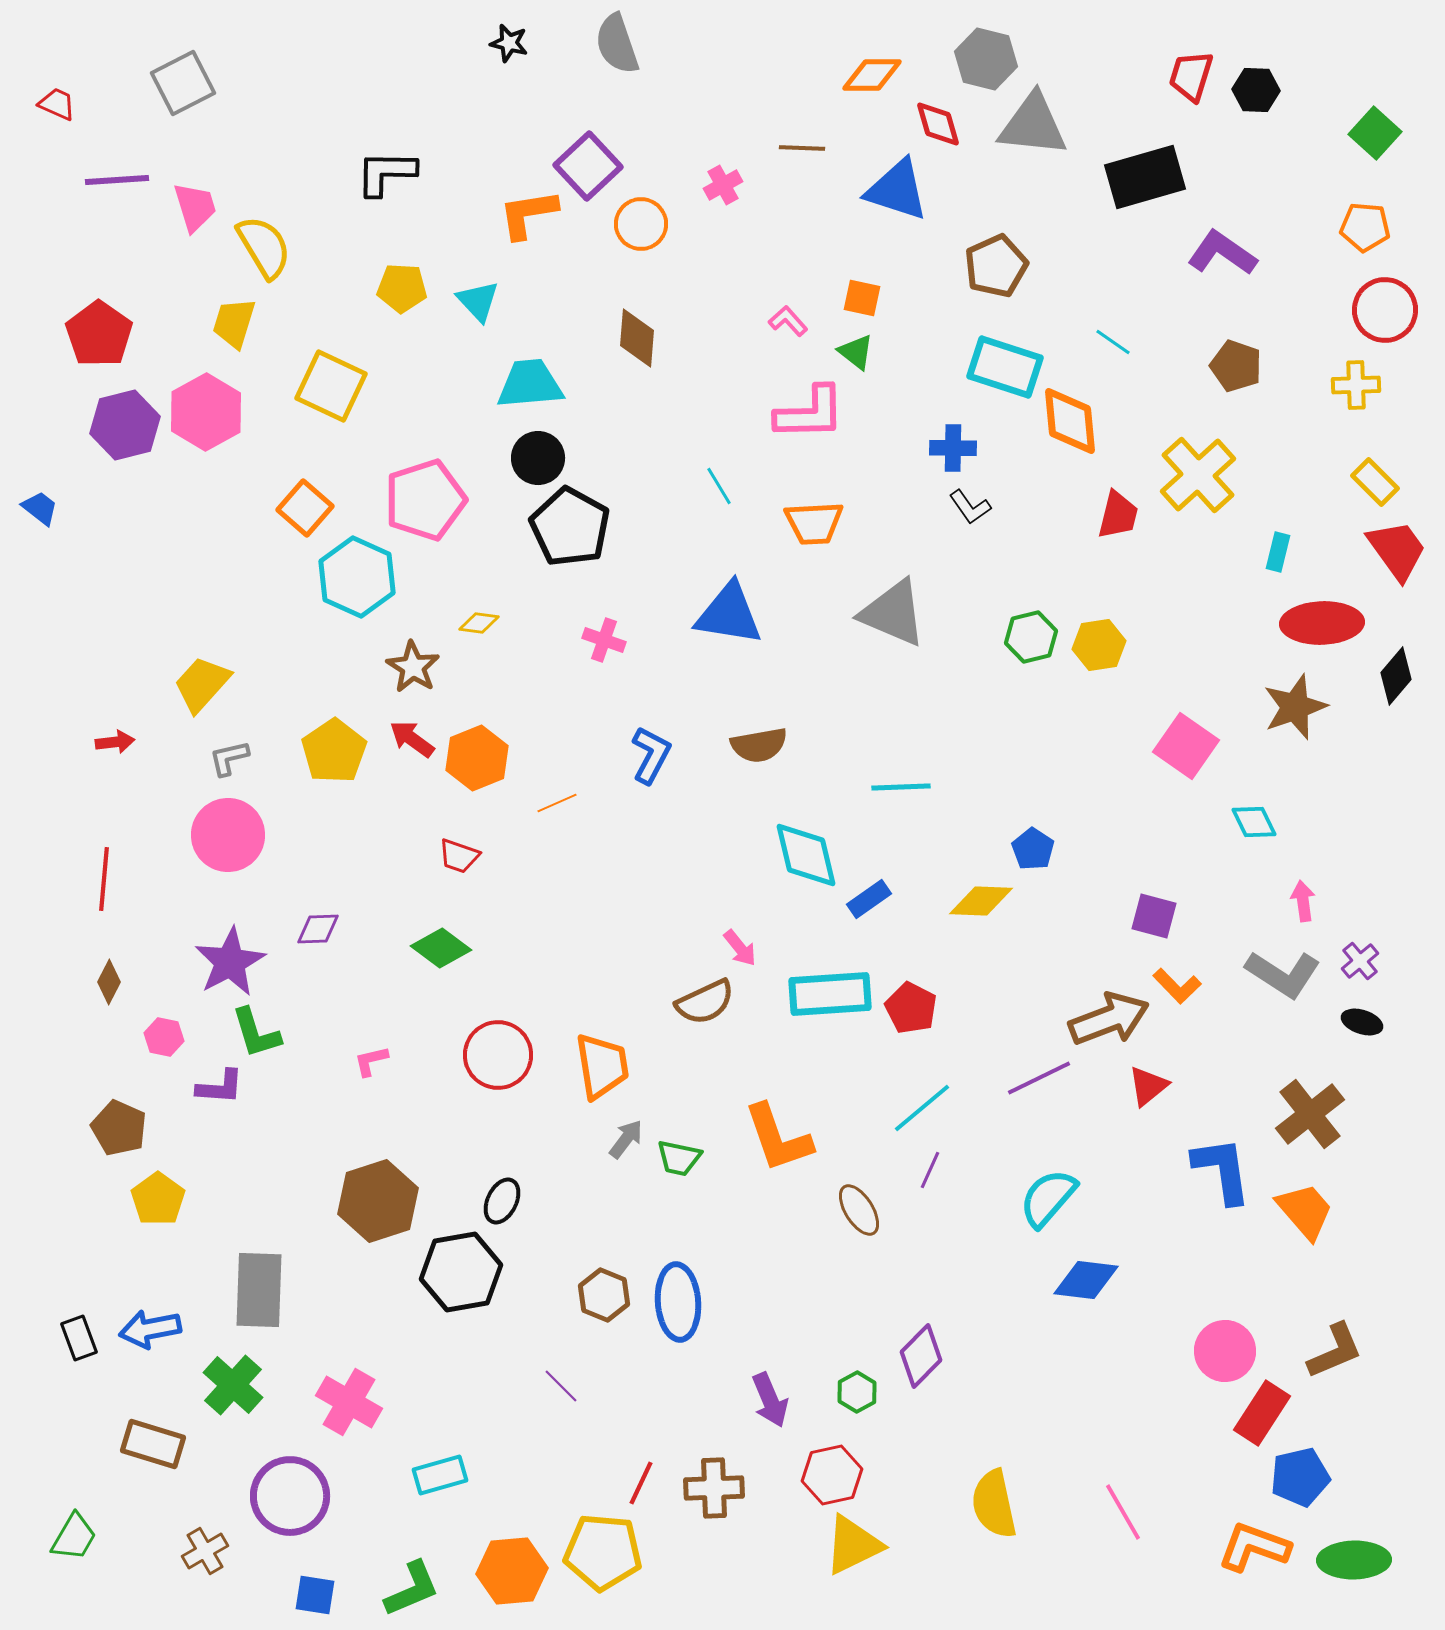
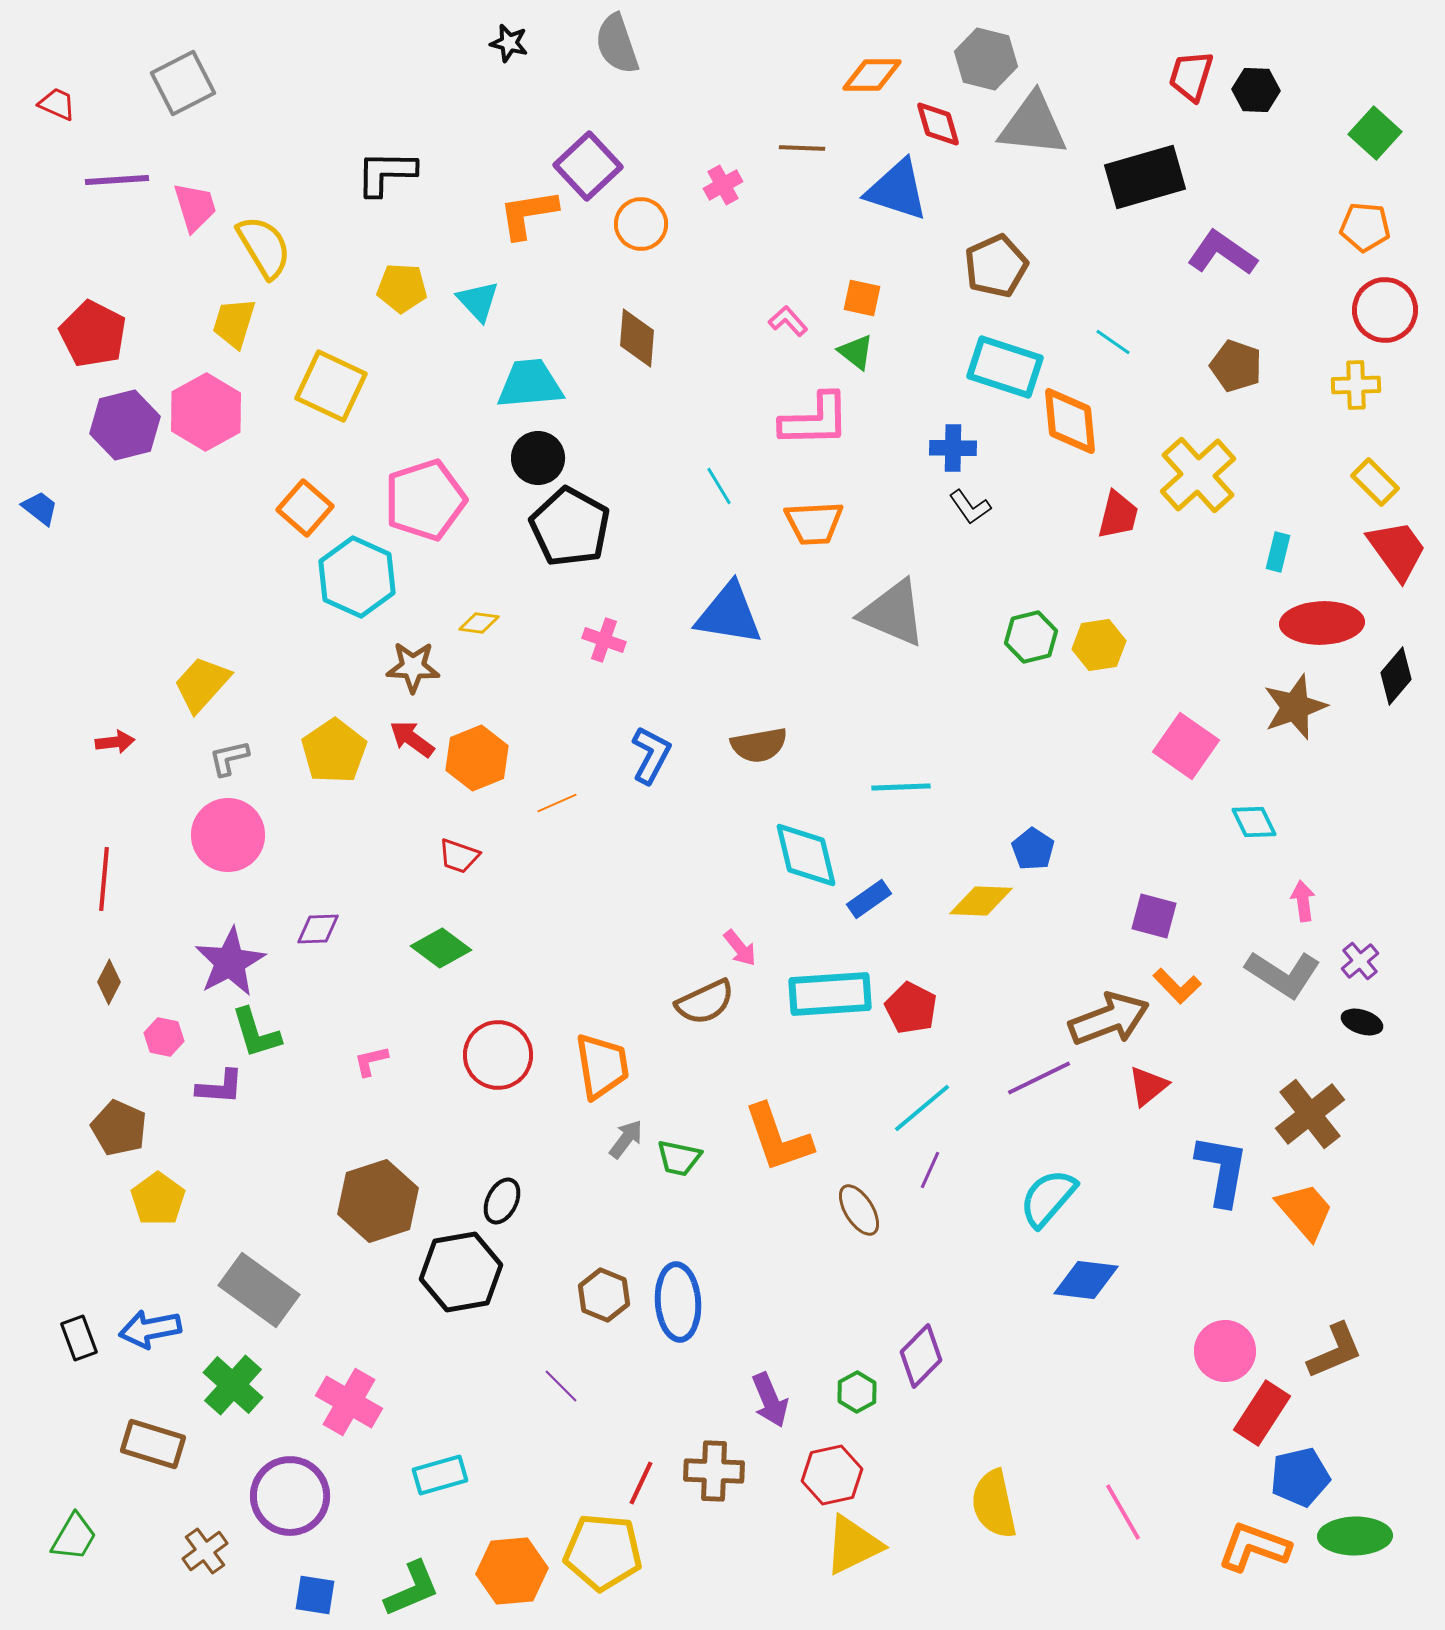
red pentagon at (99, 334): moved 6 px left; rotated 8 degrees counterclockwise
pink L-shape at (810, 413): moved 5 px right, 7 px down
brown star at (413, 667): rotated 30 degrees counterclockwise
blue L-shape at (1222, 1170): rotated 18 degrees clockwise
gray rectangle at (259, 1290): rotated 56 degrees counterclockwise
brown cross at (714, 1488): moved 17 px up; rotated 4 degrees clockwise
brown cross at (205, 1551): rotated 6 degrees counterclockwise
green ellipse at (1354, 1560): moved 1 px right, 24 px up
